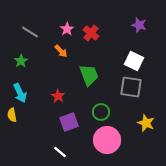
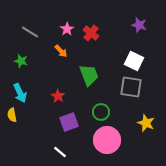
green star: rotated 24 degrees counterclockwise
